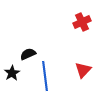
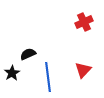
red cross: moved 2 px right
blue line: moved 3 px right, 1 px down
